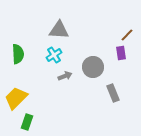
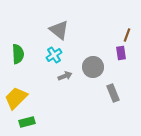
gray triangle: rotated 35 degrees clockwise
brown line: rotated 24 degrees counterclockwise
green rectangle: rotated 56 degrees clockwise
